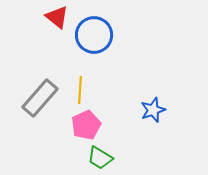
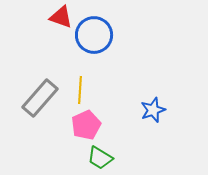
red triangle: moved 4 px right; rotated 20 degrees counterclockwise
